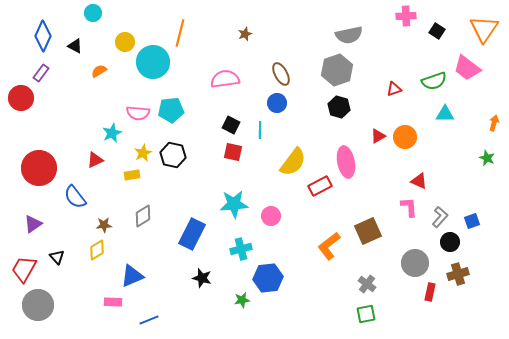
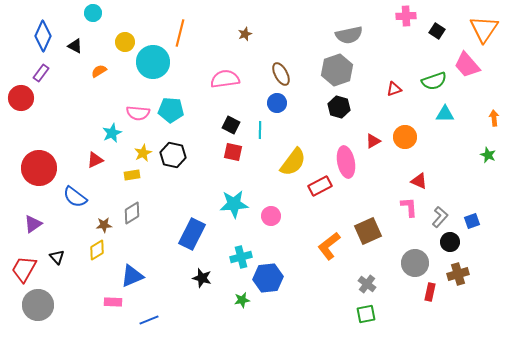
pink trapezoid at (467, 68): moved 3 px up; rotated 12 degrees clockwise
cyan pentagon at (171, 110): rotated 10 degrees clockwise
orange arrow at (494, 123): moved 5 px up; rotated 21 degrees counterclockwise
red triangle at (378, 136): moved 5 px left, 5 px down
green star at (487, 158): moved 1 px right, 3 px up
blue semicircle at (75, 197): rotated 15 degrees counterclockwise
gray diamond at (143, 216): moved 11 px left, 3 px up
cyan cross at (241, 249): moved 8 px down
